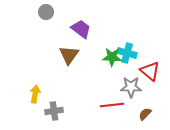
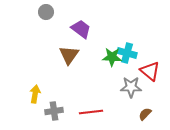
red line: moved 21 px left, 7 px down
